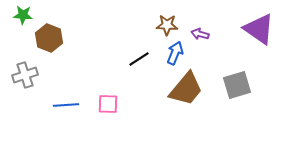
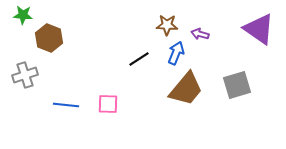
blue arrow: moved 1 px right
blue line: rotated 10 degrees clockwise
